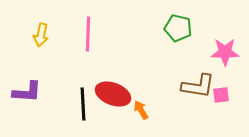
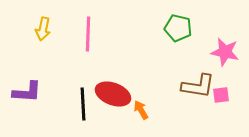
yellow arrow: moved 2 px right, 6 px up
pink star: rotated 12 degrees clockwise
